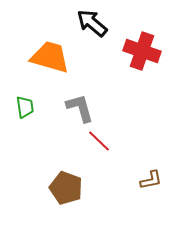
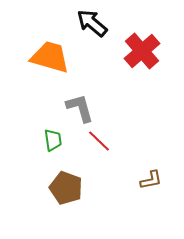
red cross: rotated 30 degrees clockwise
green trapezoid: moved 28 px right, 33 px down
